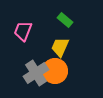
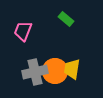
green rectangle: moved 1 px right, 1 px up
yellow trapezoid: moved 12 px right, 22 px down; rotated 15 degrees counterclockwise
gray cross: moved 1 px left, 1 px up; rotated 20 degrees clockwise
